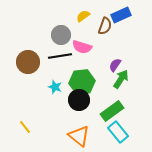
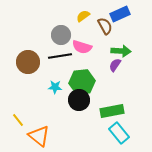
blue rectangle: moved 1 px left, 1 px up
brown semicircle: rotated 48 degrees counterclockwise
green arrow: moved 28 px up; rotated 60 degrees clockwise
cyan star: rotated 16 degrees counterclockwise
green rectangle: rotated 25 degrees clockwise
yellow line: moved 7 px left, 7 px up
cyan rectangle: moved 1 px right, 1 px down
orange triangle: moved 40 px left
